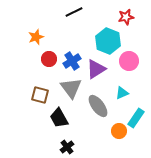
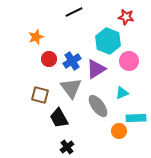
red star: rotated 21 degrees clockwise
cyan rectangle: rotated 54 degrees clockwise
